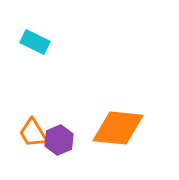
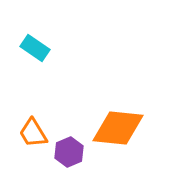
cyan rectangle: moved 6 px down; rotated 8 degrees clockwise
purple hexagon: moved 10 px right, 12 px down
